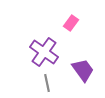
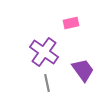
pink rectangle: rotated 42 degrees clockwise
